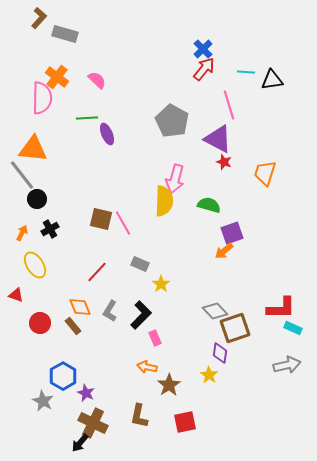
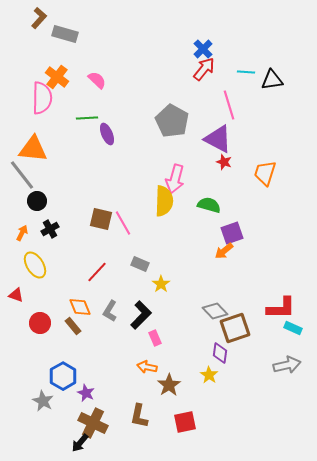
black circle at (37, 199): moved 2 px down
